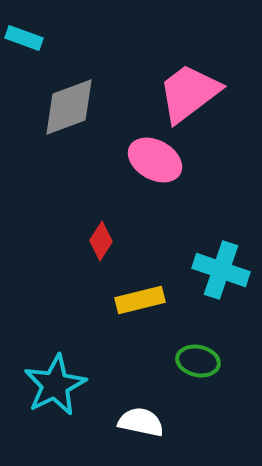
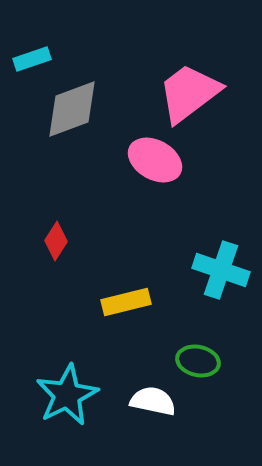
cyan rectangle: moved 8 px right, 21 px down; rotated 39 degrees counterclockwise
gray diamond: moved 3 px right, 2 px down
red diamond: moved 45 px left
yellow rectangle: moved 14 px left, 2 px down
cyan star: moved 12 px right, 10 px down
white semicircle: moved 12 px right, 21 px up
